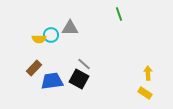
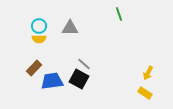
cyan circle: moved 12 px left, 9 px up
yellow arrow: rotated 152 degrees counterclockwise
